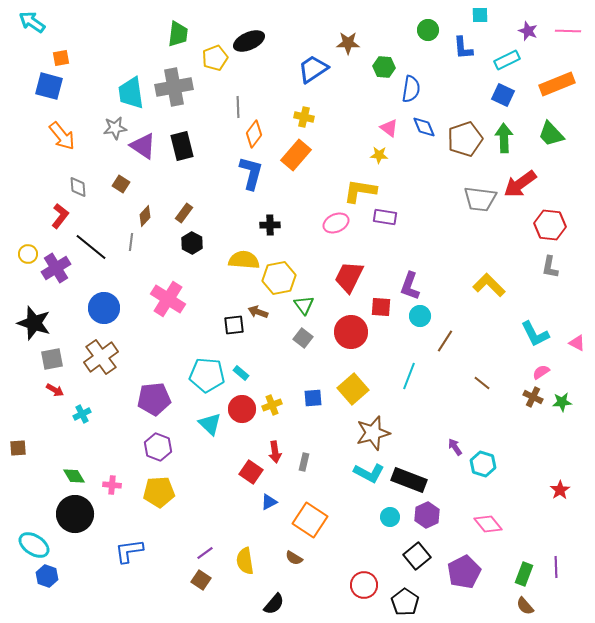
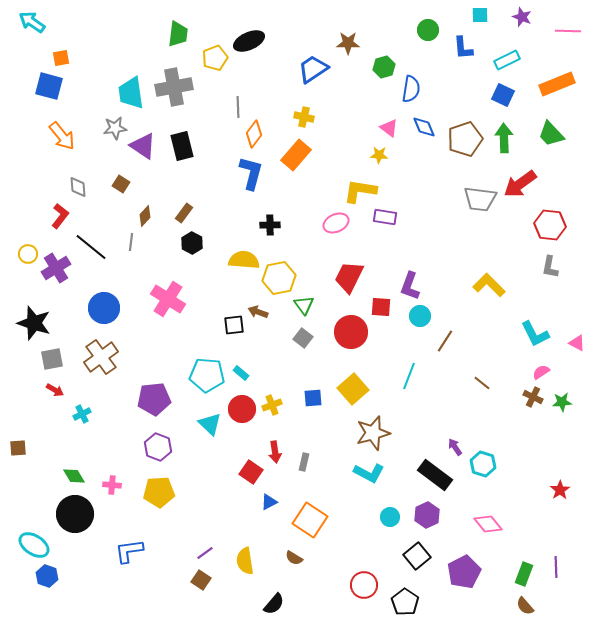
purple star at (528, 31): moved 6 px left, 14 px up
green hexagon at (384, 67): rotated 20 degrees counterclockwise
black rectangle at (409, 480): moved 26 px right, 5 px up; rotated 16 degrees clockwise
